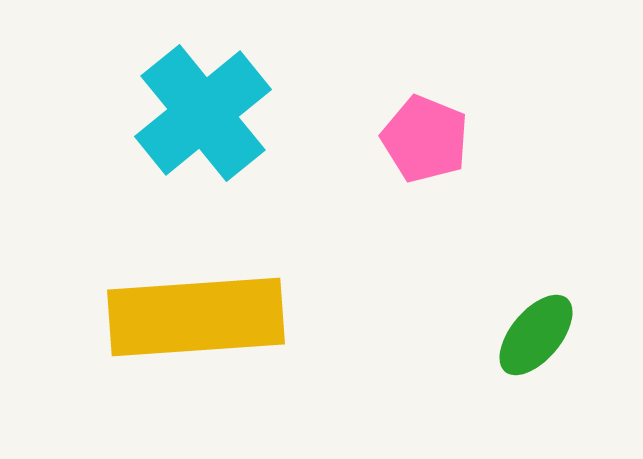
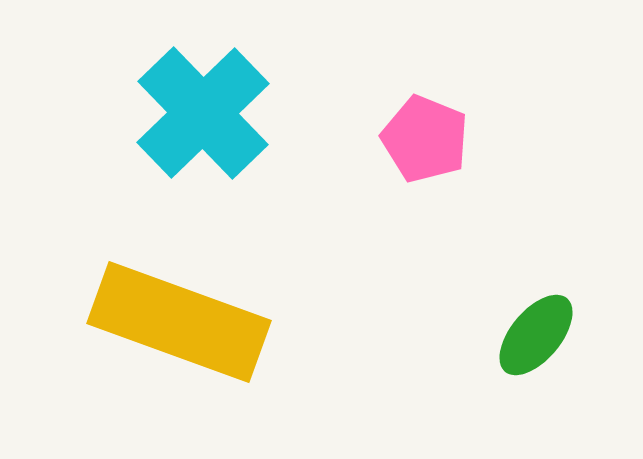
cyan cross: rotated 5 degrees counterclockwise
yellow rectangle: moved 17 px left, 5 px down; rotated 24 degrees clockwise
